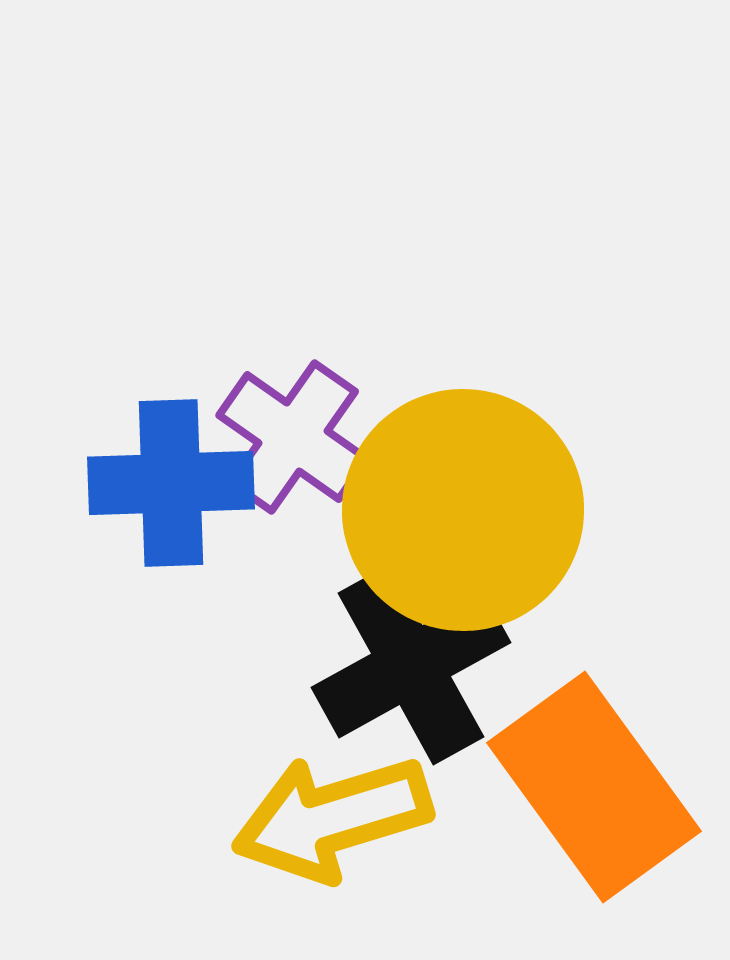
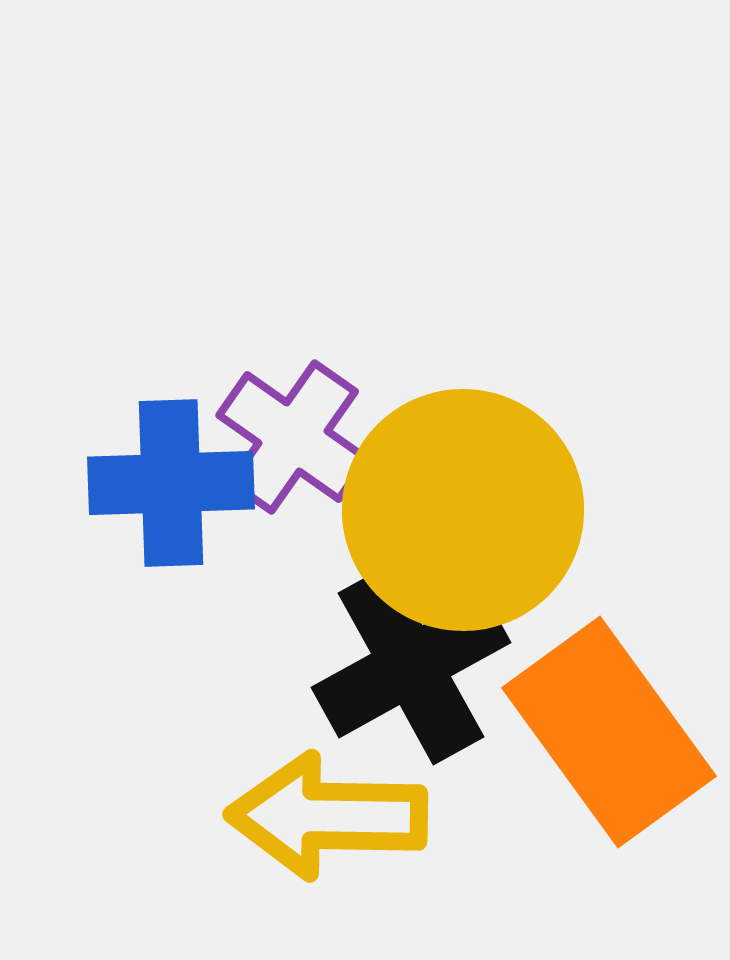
orange rectangle: moved 15 px right, 55 px up
yellow arrow: moved 5 px left, 2 px up; rotated 18 degrees clockwise
